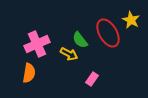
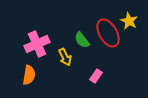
yellow star: moved 2 px left, 1 px down
green semicircle: moved 2 px right
yellow arrow: moved 4 px left, 3 px down; rotated 36 degrees clockwise
orange semicircle: moved 2 px down
pink rectangle: moved 4 px right, 3 px up
